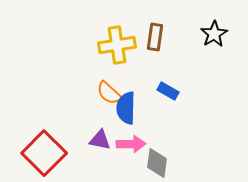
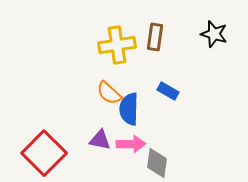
black star: rotated 24 degrees counterclockwise
blue semicircle: moved 3 px right, 1 px down
